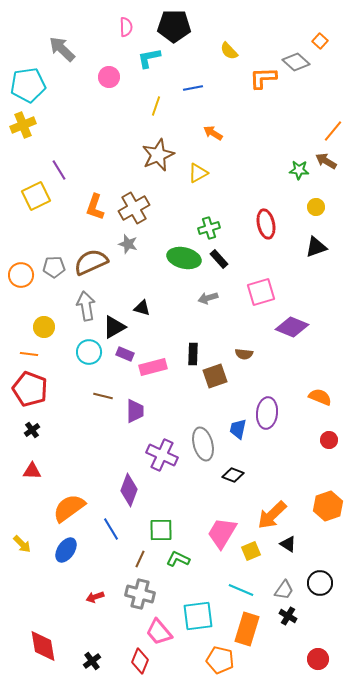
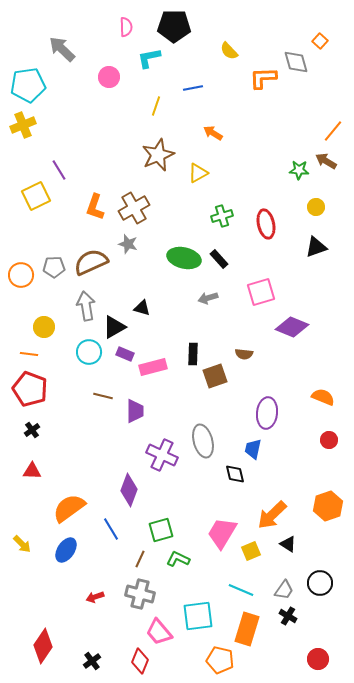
gray diamond at (296, 62): rotated 32 degrees clockwise
green cross at (209, 228): moved 13 px right, 12 px up
orange semicircle at (320, 397): moved 3 px right
blue trapezoid at (238, 429): moved 15 px right, 20 px down
gray ellipse at (203, 444): moved 3 px up
black diamond at (233, 475): moved 2 px right, 1 px up; rotated 55 degrees clockwise
green square at (161, 530): rotated 15 degrees counterclockwise
red diamond at (43, 646): rotated 44 degrees clockwise
